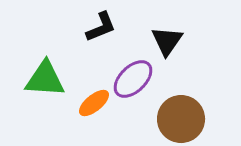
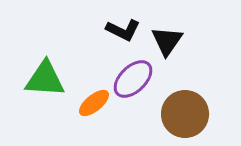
black L-shape: moved 22 px right, 3 px down; rotated 48 degrees clockwise
brown circle: moved 4 px right, 5 px up
